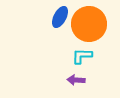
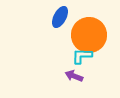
orange circle: moved 11 px down
purple arrow: moved 2 px left, 4 px up; rotated 18 degrees clockwise
